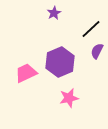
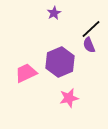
purple semicircle: moved 8 px left, 6 px up; rotated 49 degrees counterclockwise
